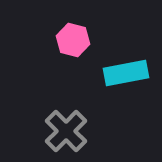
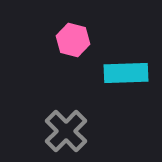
cyan rectangle: rotated 9 degrees clockwise
